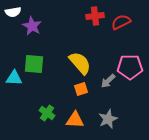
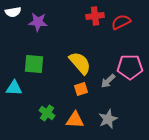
purple star: moved 6 px right, 4 px up; rotated 24 degrees counterclockwise
cyan triangle: moved 10 px down
